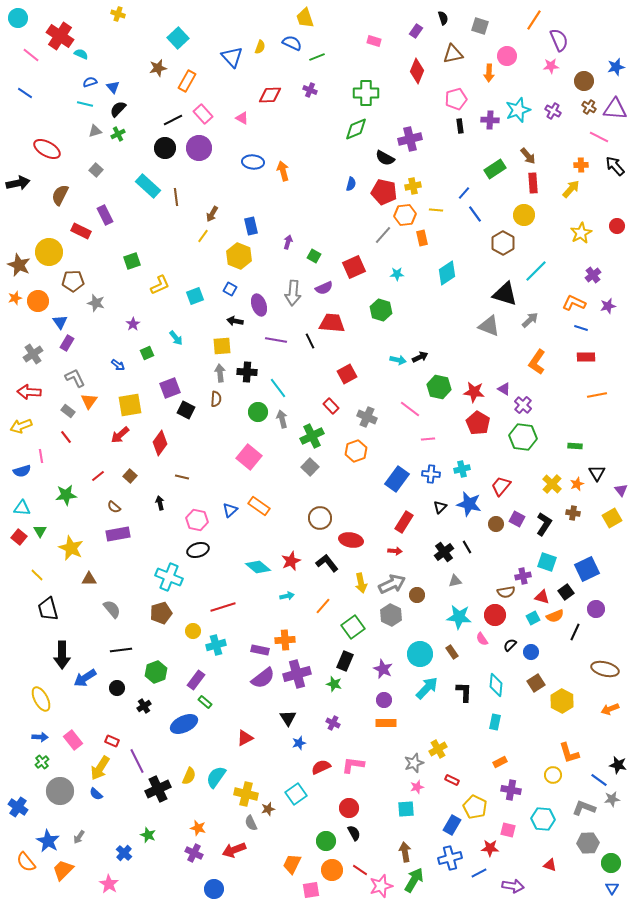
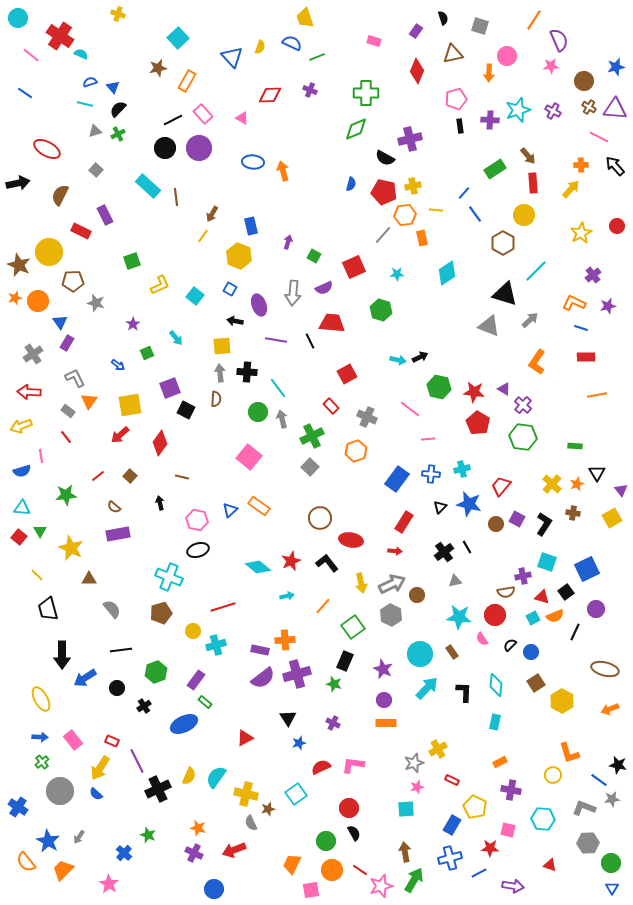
cyan square at (195, 296): rotated 30 degrees counterclockwise
